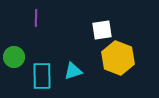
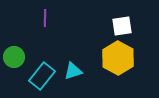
purple line: moved 9 px right
white square: moved 20 px right, 4 px up
yellow hexagon: rotated 8 degrees clockwise
cyan rectangle: rotated 40 degrees clockwise
